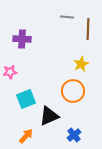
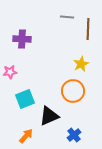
cyan square: moved 1 px left
